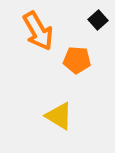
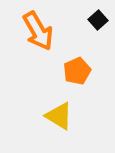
orange pentagon: moved 11 px down; rotated 28 degrees counterclockwise
